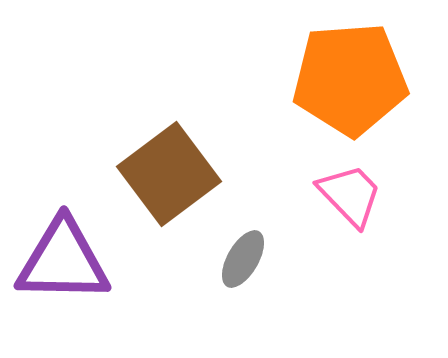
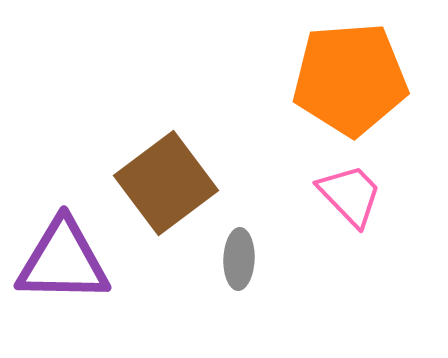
brown square: moved 3 px left, 9 px down
gray ellipse: moved 4 px left; rotated 28 degrees counterclockwise
